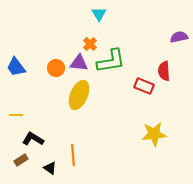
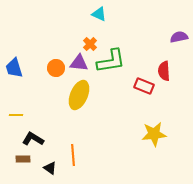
cyan triangle: rotated 35 degrees counterclockwise
blue trapezoid: moved 2 px left, 1 px down; rotated 20 degrees clockwise
brown rectangle: moved 2 px right, 1 px up; rotated 32 degrees clockwise
